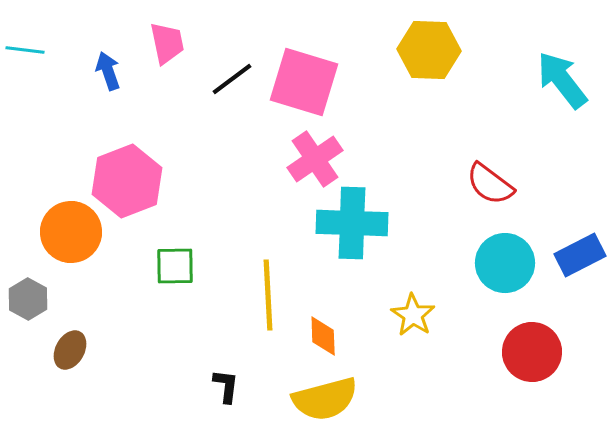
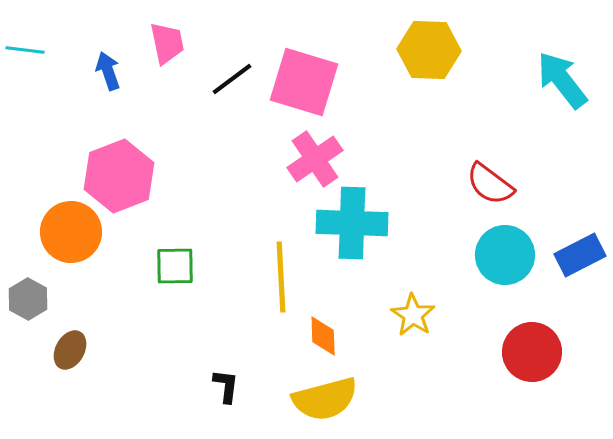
pink hexagon: moved 8 px left, 5 px up
cyan circle: moved 8 px up
yellow line: moved 13 px right, 18 px up
